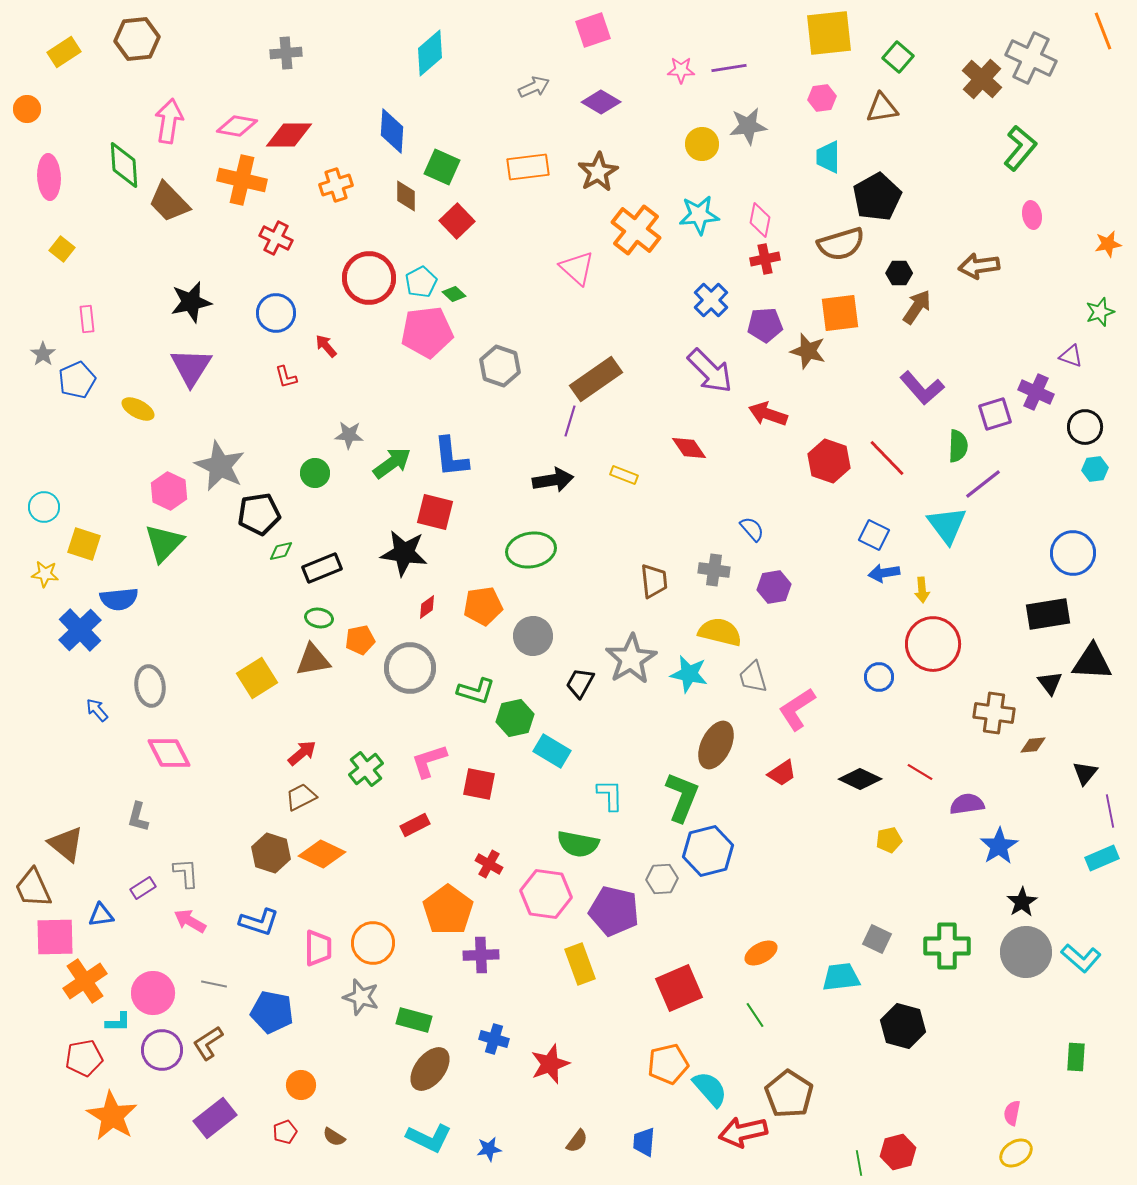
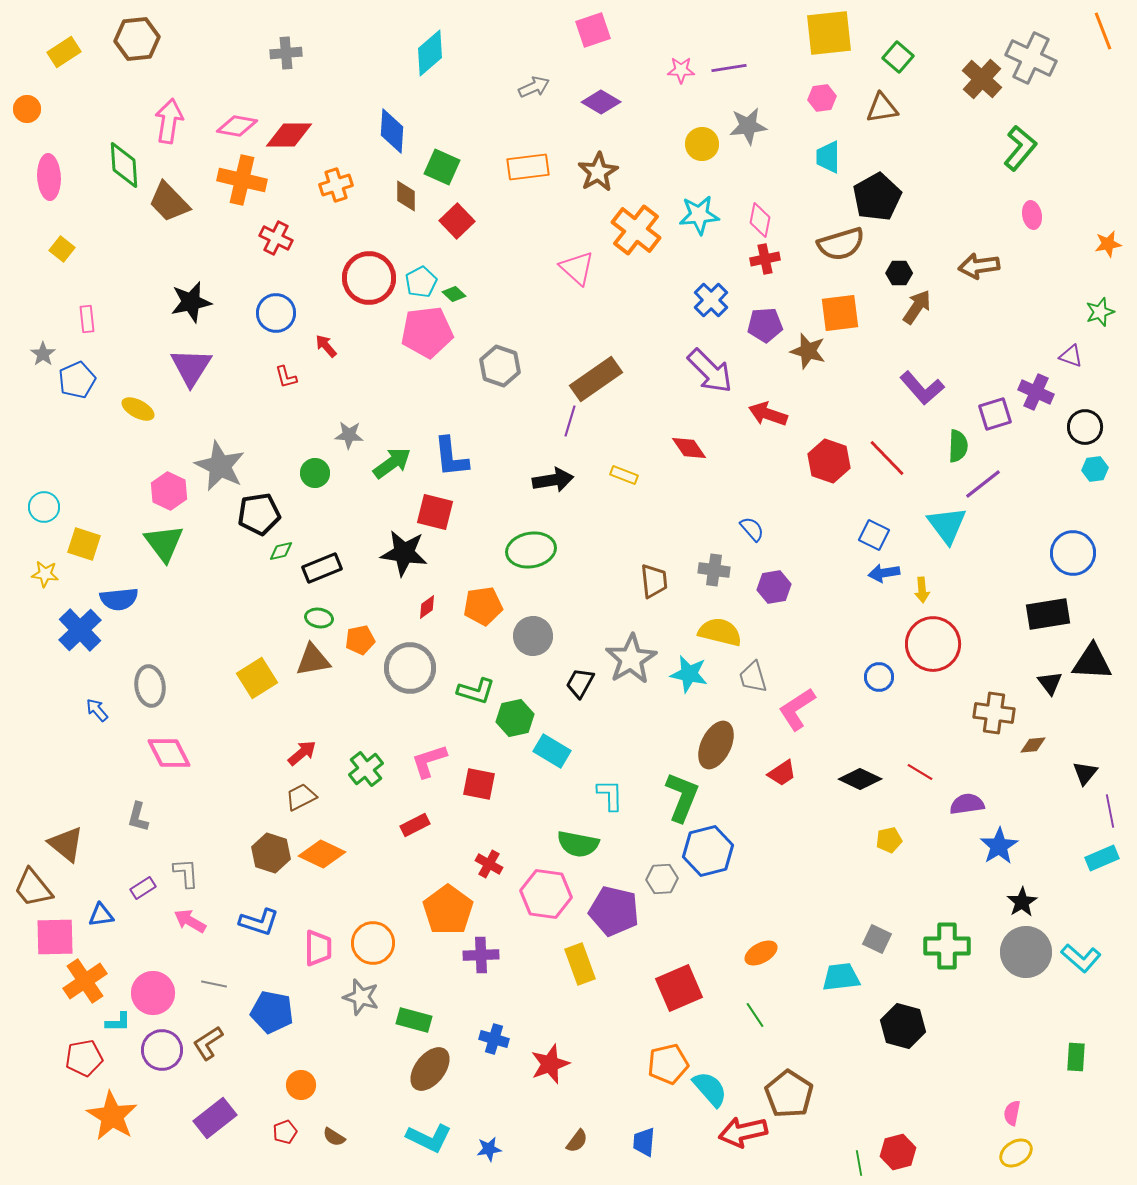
green triangle at (164, 543): rotated 21 degrees counterclockwise
brown trapezoid at (33, 888): rotated 15 degrees counterclockwise
